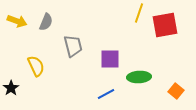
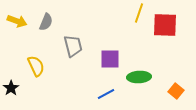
red square: rotated 12 degrees clockwise
